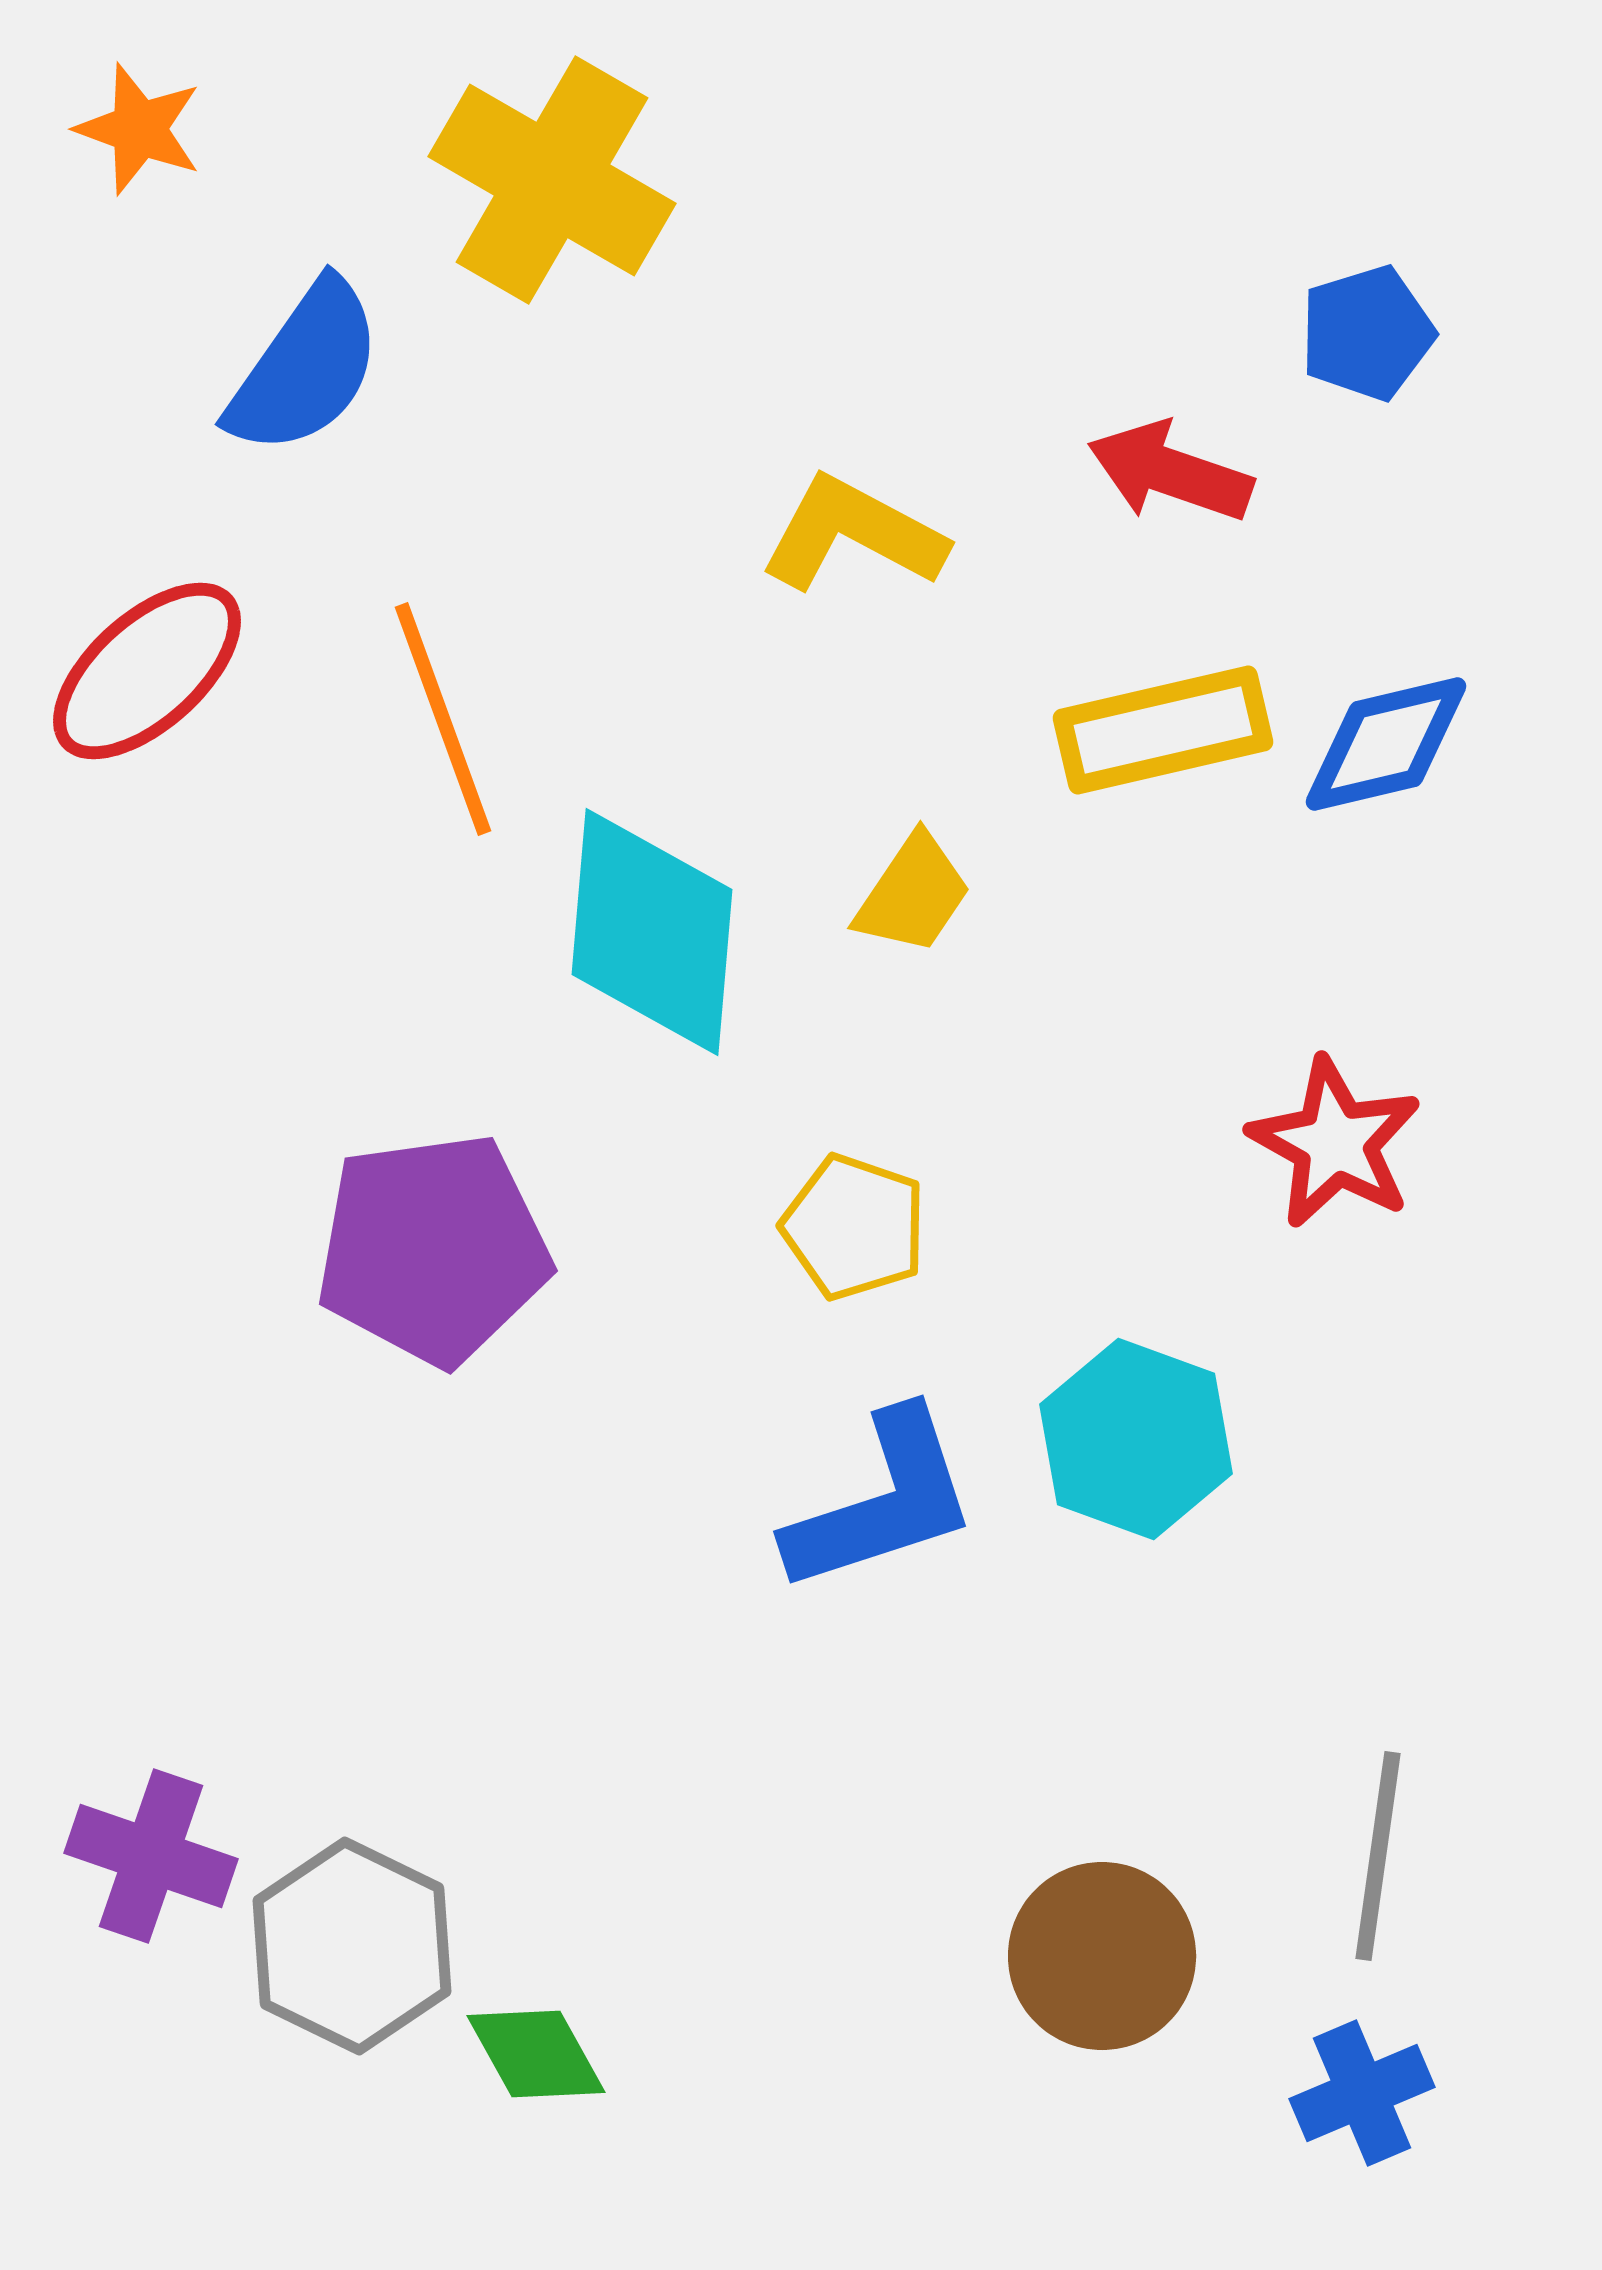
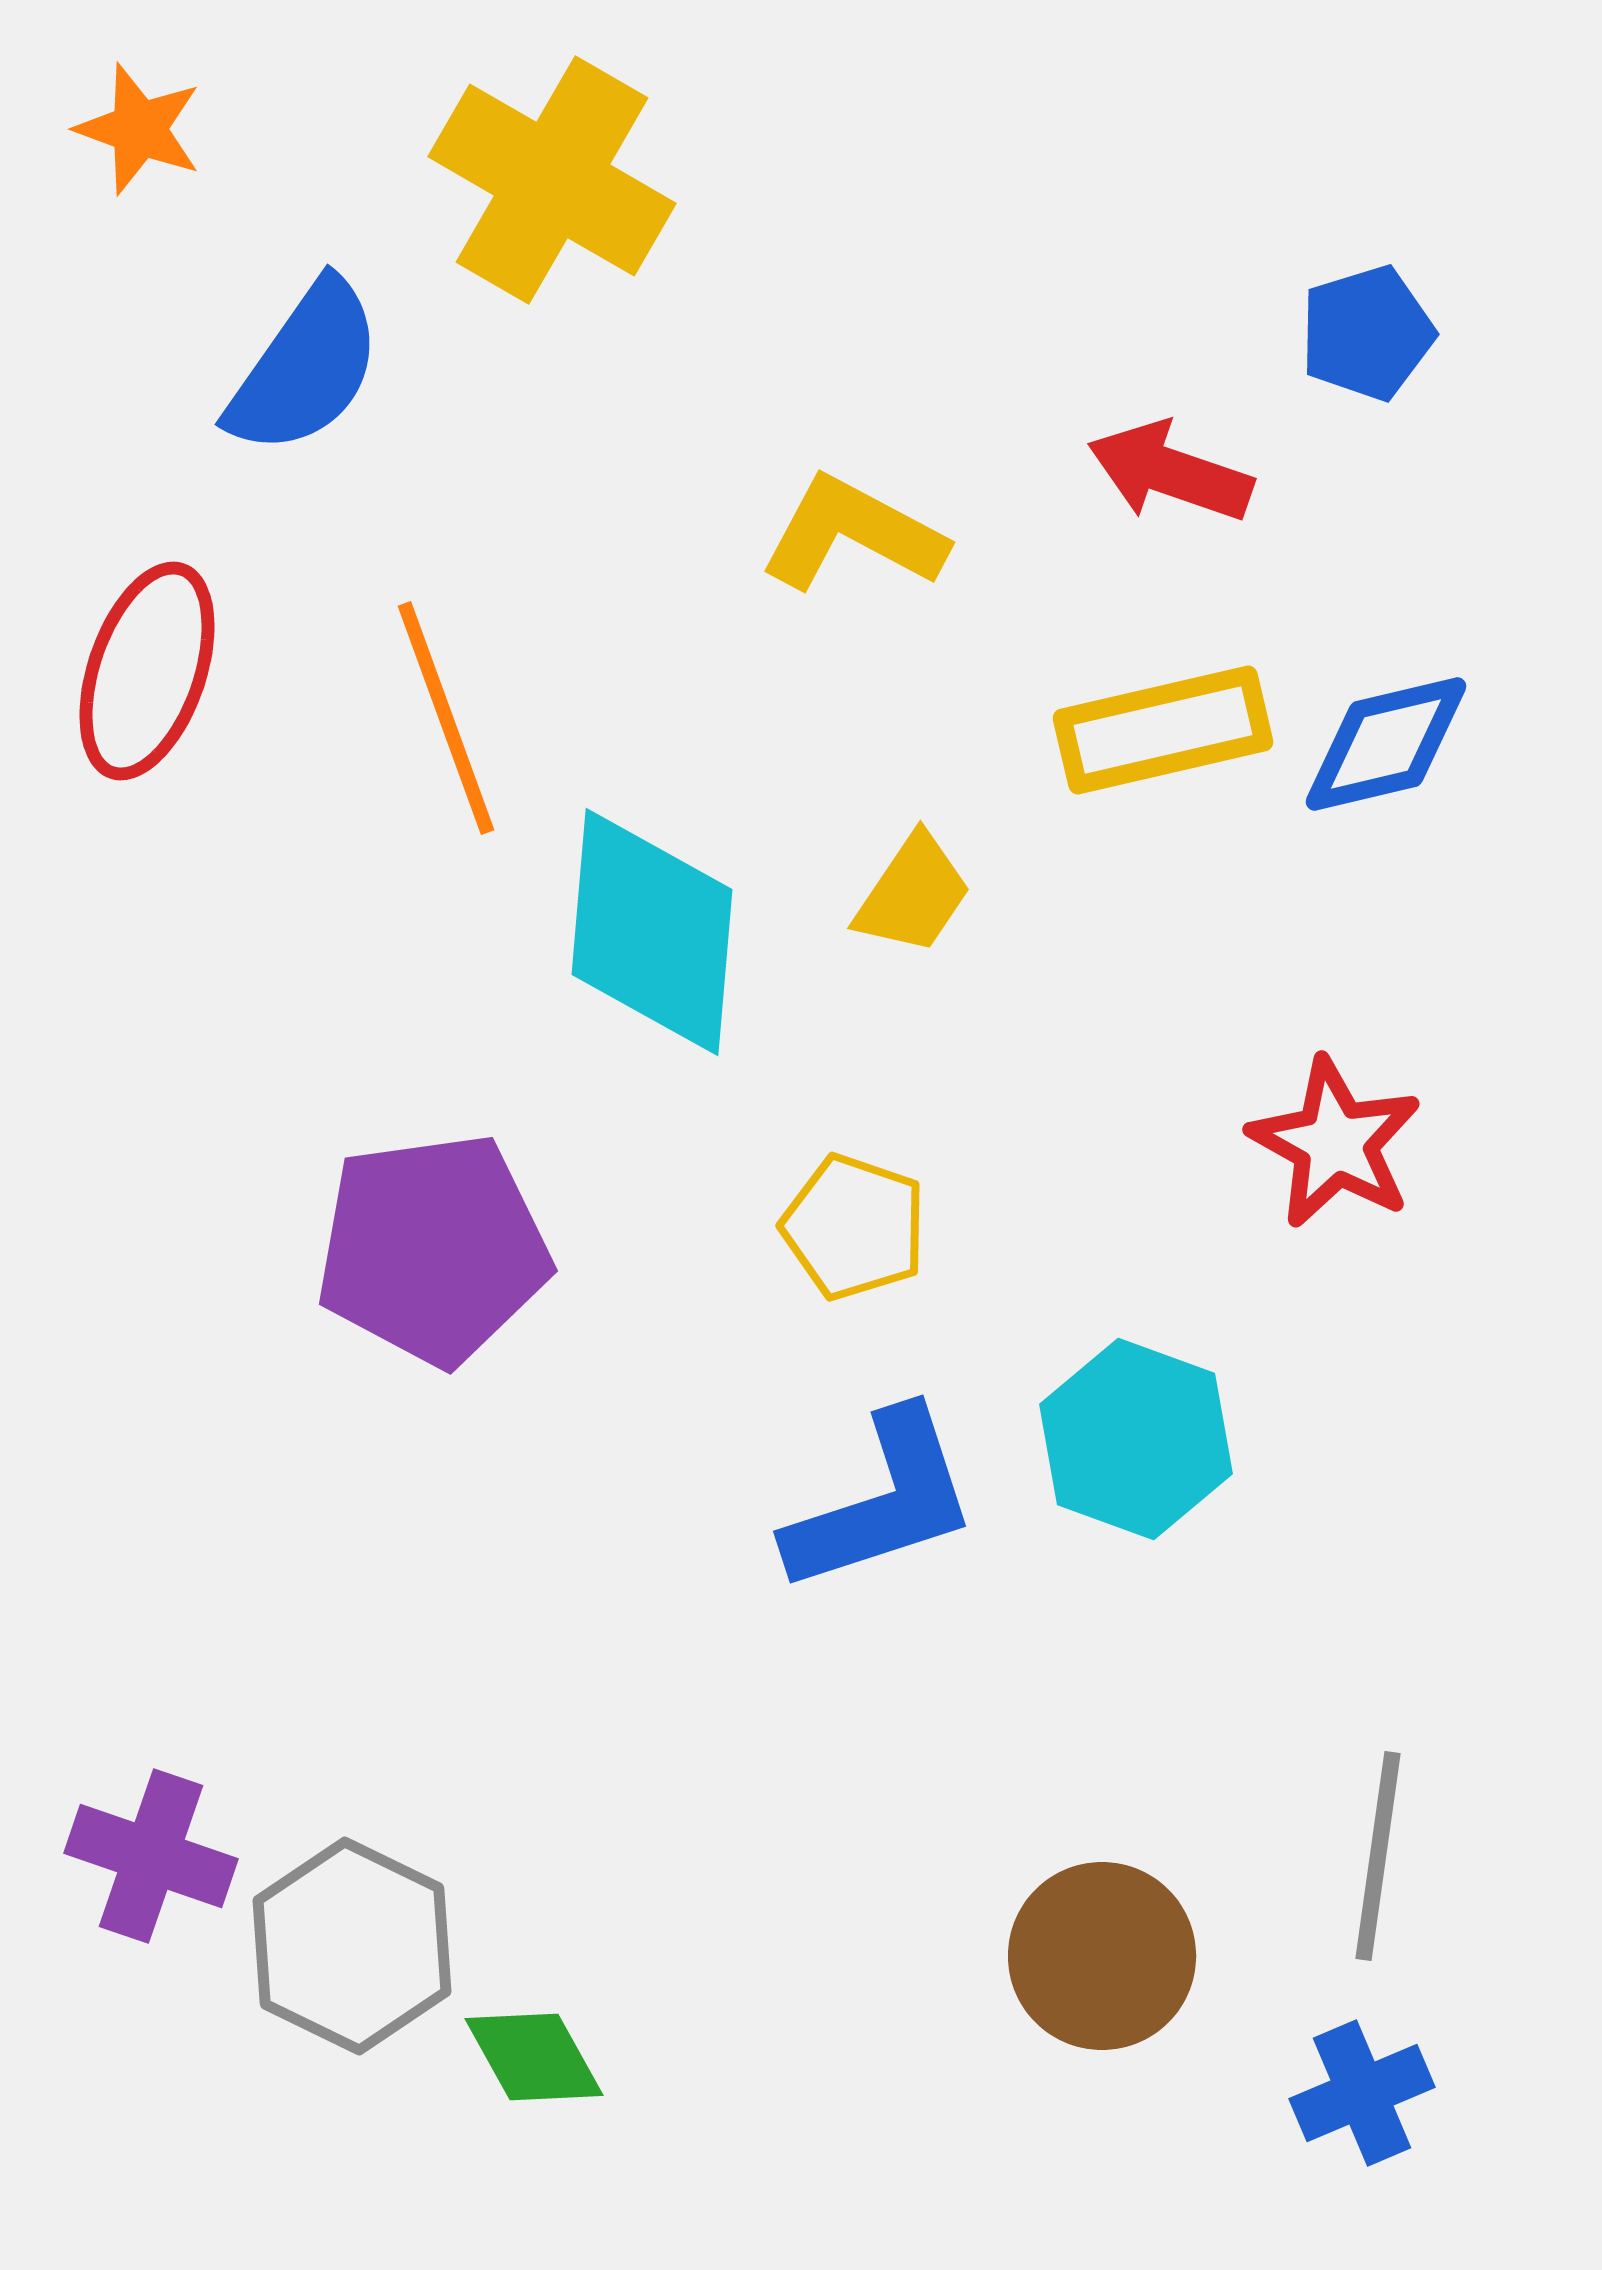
red ellipse: rotated 29 degrees counterclockwise
orange line: moved 3 px right, 1 px up
green diamond: moved 2 px left, 3 px down
